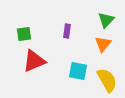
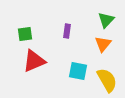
green square: moved 1 px right
